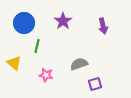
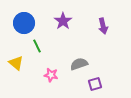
green line: rotated 40 degrees counterclockwise
yellow triangle: moved 2 px right
pink star: moved 5 px right
